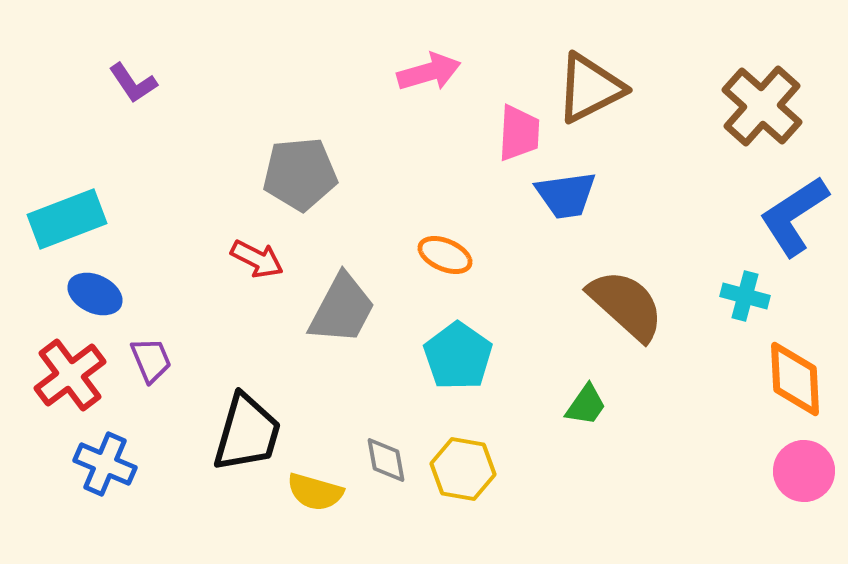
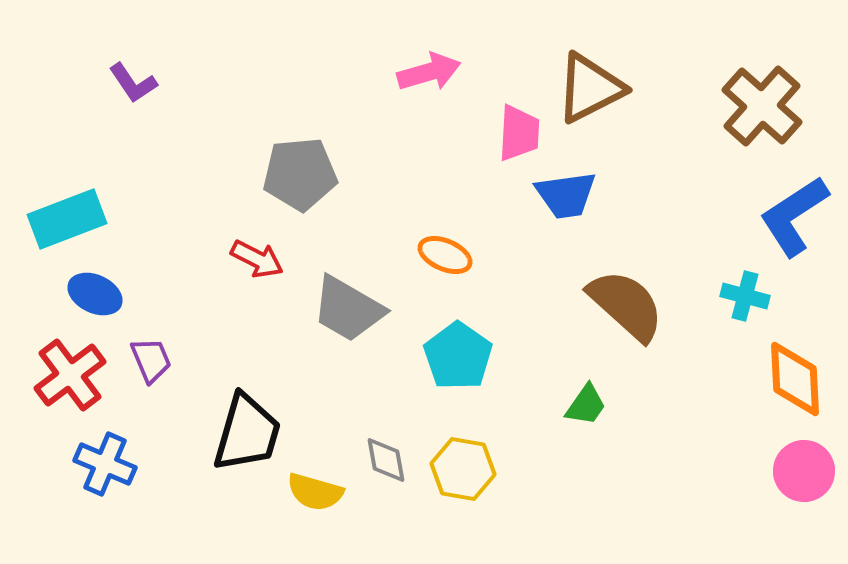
gray trapezoid: moved 6 px right; rotated 92 degrees clockwise
